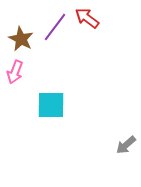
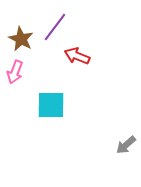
red arrow: moved 10 px left, 38 px down; rotated 15 degrees counterclockwise
